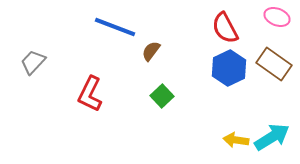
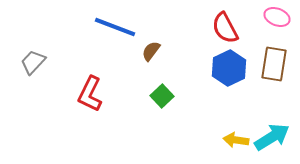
brown rectangle: rotated 64 degrees clockwise
